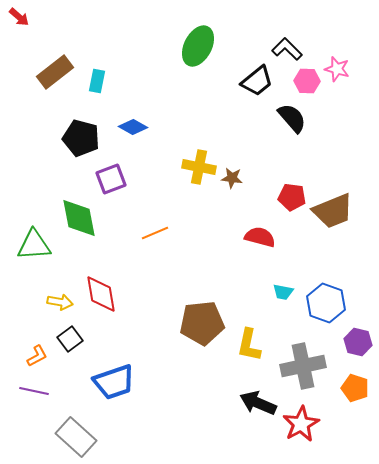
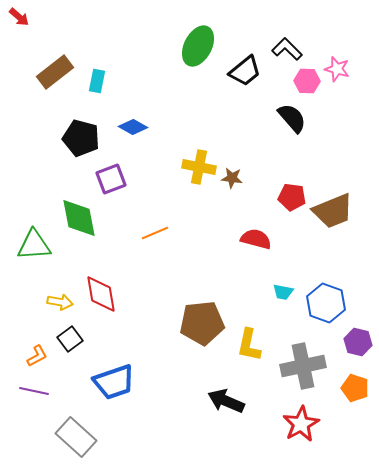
black trapezoid: moved 12 px left, 10 px up
red semicircle: moved 4 px left, 2 px down
black arrow: moved 32 px left, 2 px up
